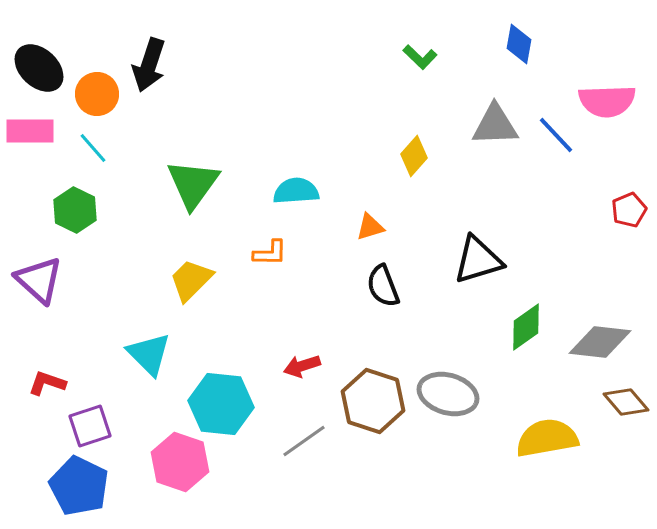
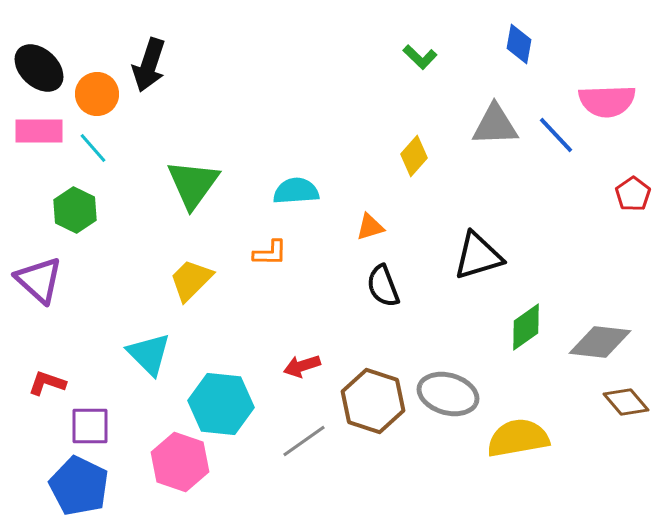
pink rectangle: moved 9 px right
red pentagon: moved 4 px right, 16 px up; rotated 12 degrees counterclockwise
black triangle: moved 4 px up
purple square: rotated 18 degrees clockwise
yellow semicircle: moved 29 px left
